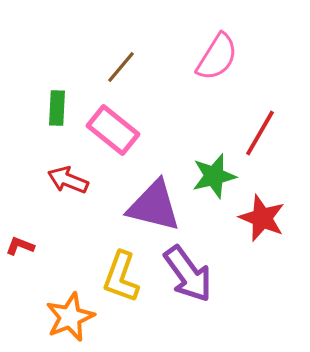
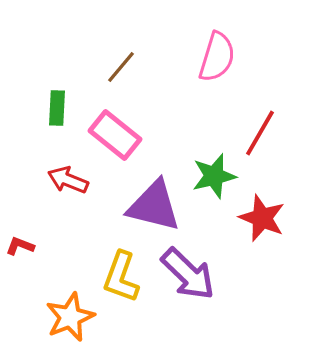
pink semicircle: rotated 15 degrees counterclockwise
pink rectangle: moved 2 px right, 5 px down
purple arrow: rotated 10 degrees counterclockwise
